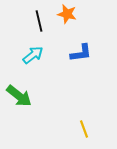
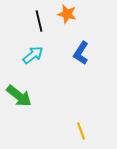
blue L-shape: rotated 130 degrees clockwise
yellow line: moved 3 px left, 2 px down
